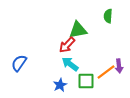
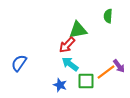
purple arrow: rotated 32 degrees counterclockwise
blue star: rotated 24 degrees counterclockwise
